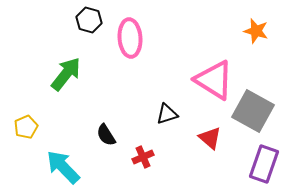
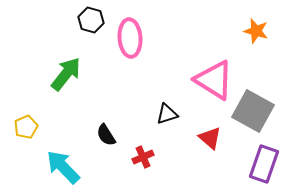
black hexagon: moved 2 px right
